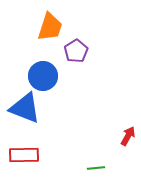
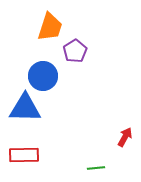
purple pentagon: moved 1 px left
blue triangle: rotated 20 degrees counterclockwise
red arrow: moved 3 px left, 1 px down
